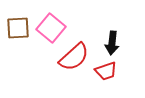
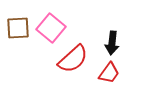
red semicircle: moved 1 px left, 2 px down
red trapezoid: moved 3 px right, 2 px down; rotated 35 degrees counterclockwise
